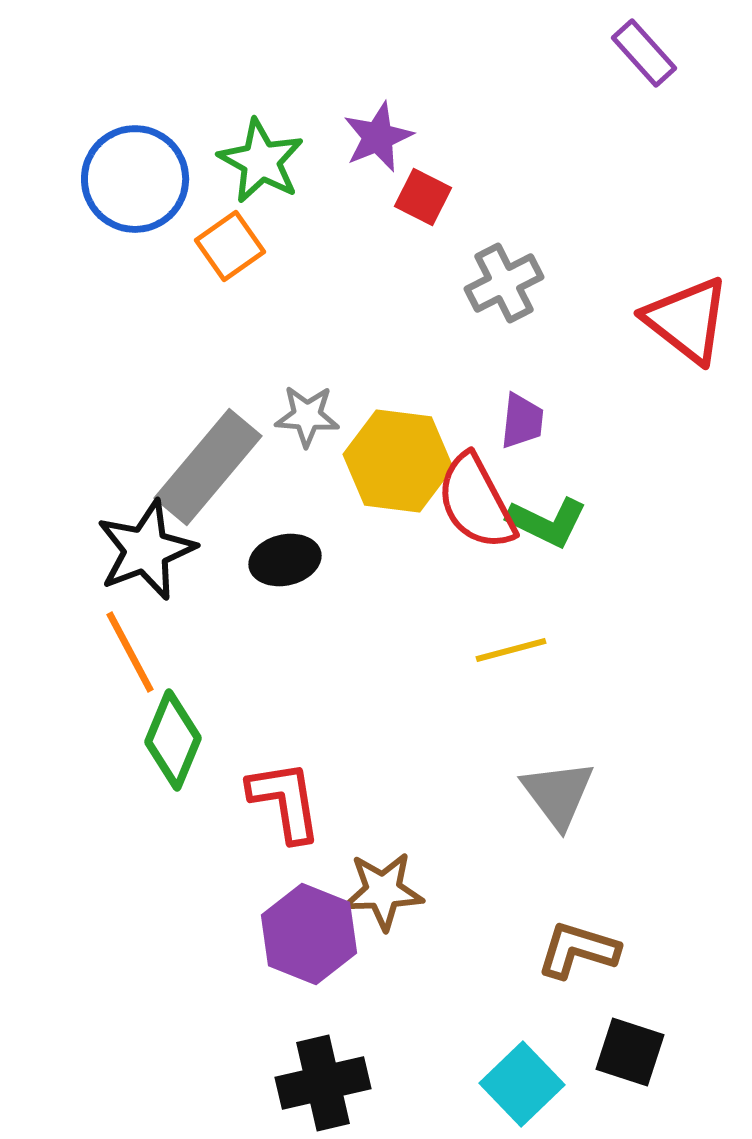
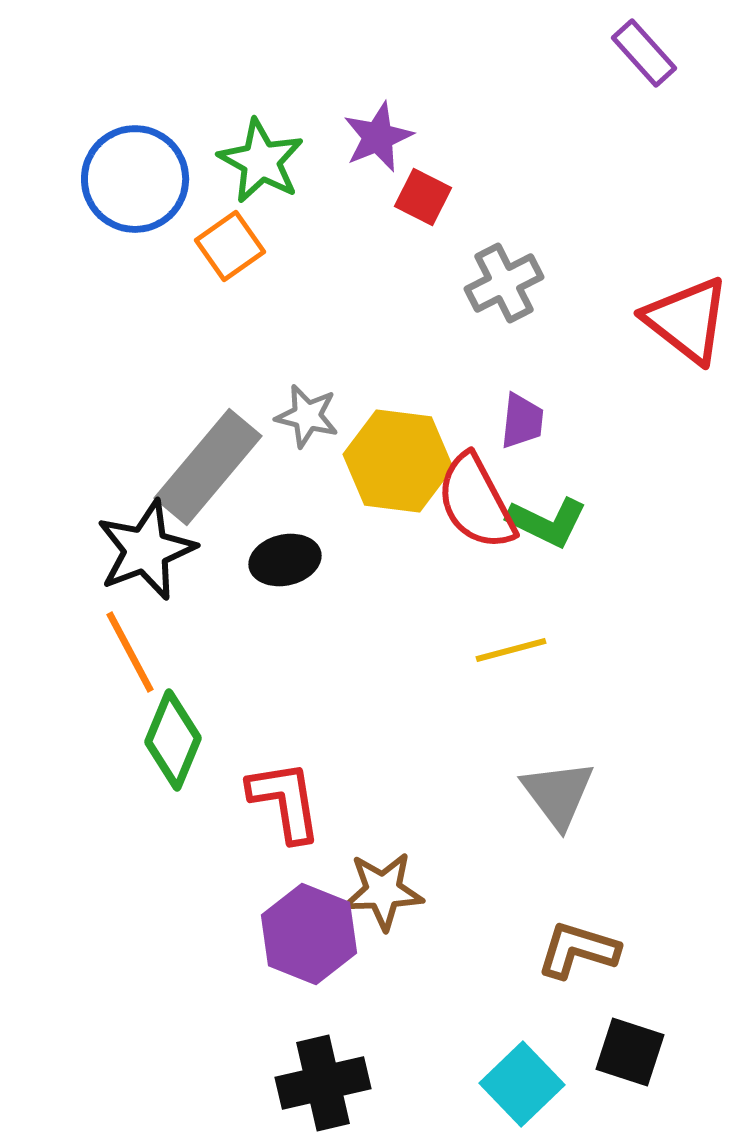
gray star: rotated 10 degrees clockwise
